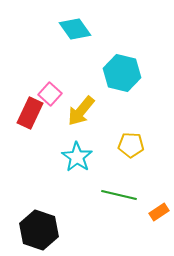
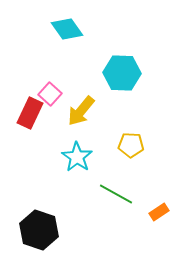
cyan diamond: moved 8 px left
cyan hexagon: rotated 12 degrees counterclockwise
green line: moved 3 px left, 1 px up; rotated 16 degrees clockwise
